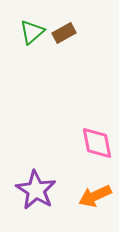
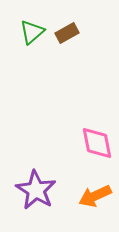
brown rectangle: moved 3 px right
